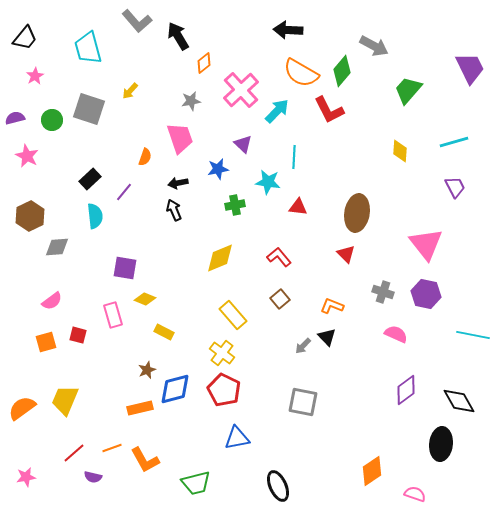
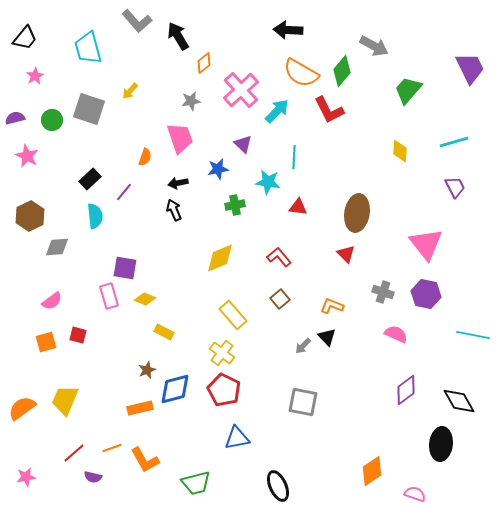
pink rectangle at (113, 315): moved 4 px left, 19 px up
